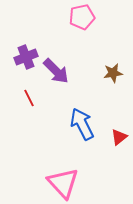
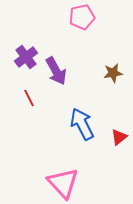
purple cross: rotated 15 degrees counterclockwise
purple arrow: rotated 16 degrees clockwise
